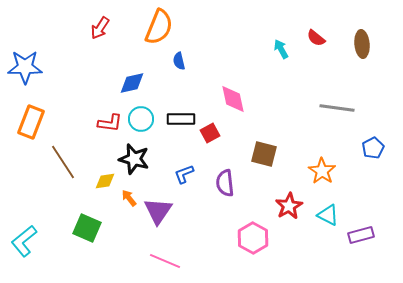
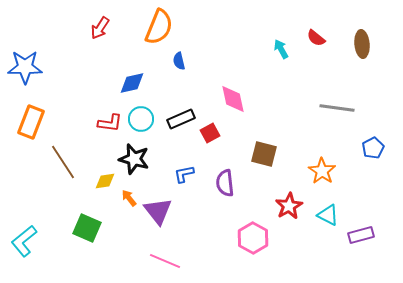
black rectangle: rotated 24 degrees counterclockwise
blue L-shape: rotated 10 degrees clockwise
purple triangle: rotated 12 degrees counterclockwise
